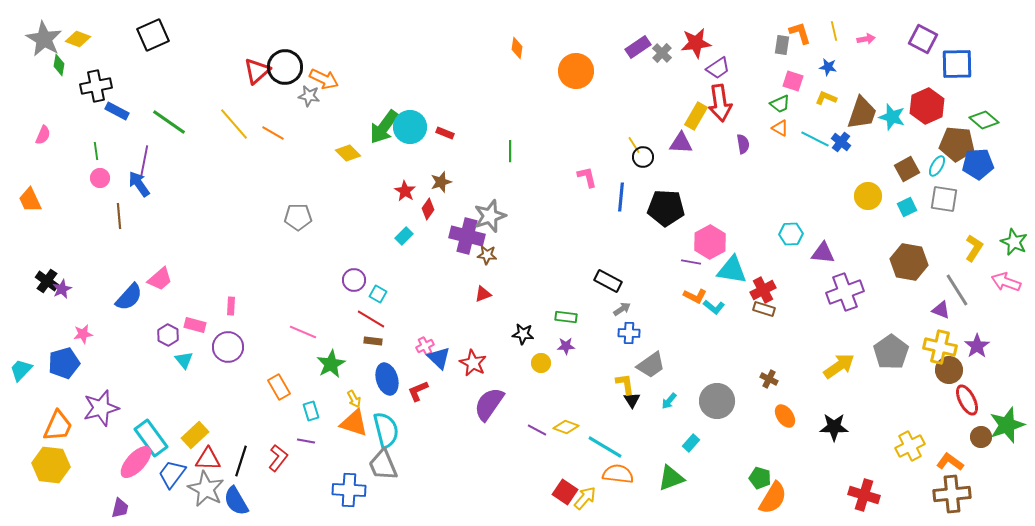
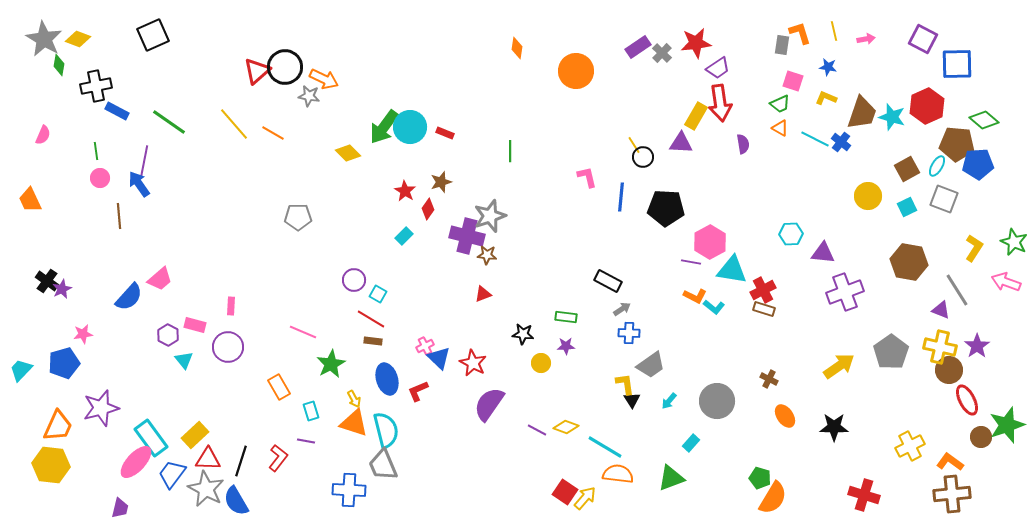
gray square at (944, 199): rotated 12 degrees clockwise
